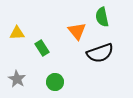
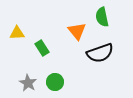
gray star: moved 11 px right, 4 px down
